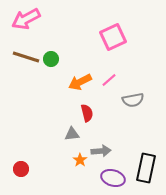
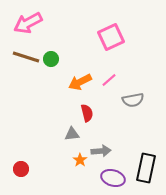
pink arrow: moved 2 px right, 4 px down
pink square: moved 2 px left
